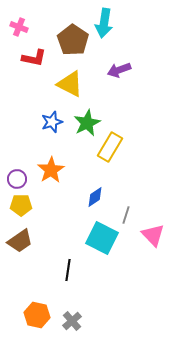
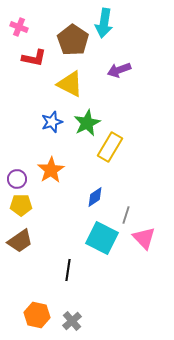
pink triangle: moved 9 px left, 3 px down
